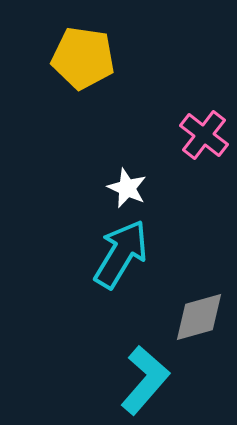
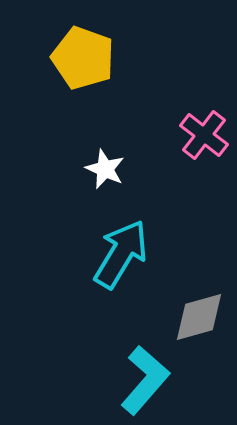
yellow pentagon: rotated 12 degrees clockwise
white star: moved 22 px left, 19 px up
